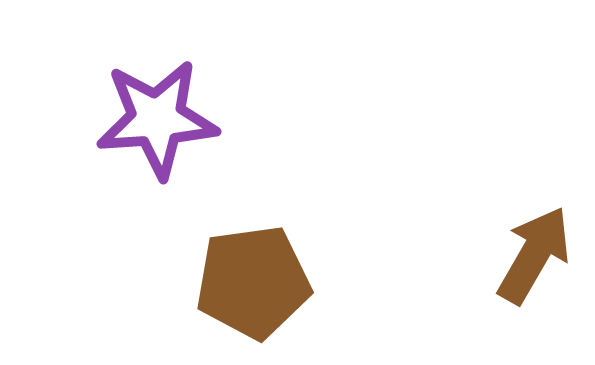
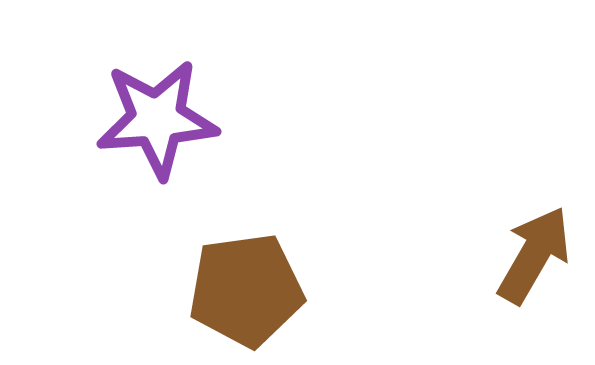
brown pentagon: moved 7 px left, 8 px down
